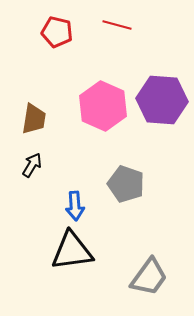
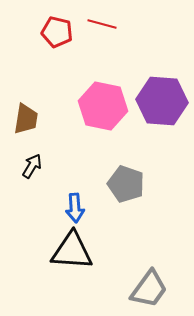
red line: moved 15 px left, 1 px up
purple hexagon: moved 1 px down
pink hexagon: rotated 12 degrees counterclockwise
brown trapezoid: moved 8 px left
black arrow: moved 1 px down
blue arrow: moved 2 px down
black triangle: rotated 12 degrees clockwise
gray trapezoid: moved 12 px down
